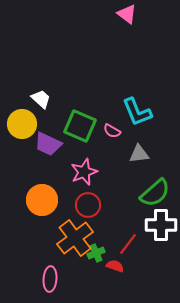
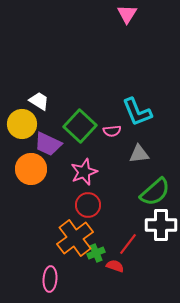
pink triangle: rotated 25 degrees clockwise
white trapezoid: moved 2 px left, 2 px down; rotated 10 degrees counterclockwise
green square: rotated 20 degrees clockwise
pink semicircle: rotated 36 degrees counterclockwise
green semicircle: moved 1 px up
orange circle: moved 11 px left, 31 px up
